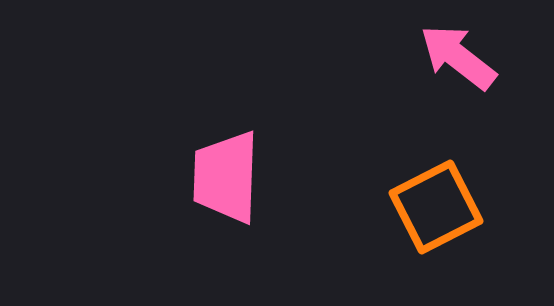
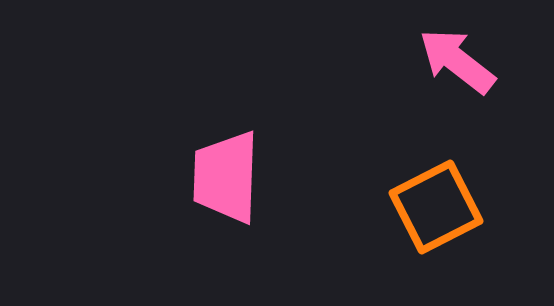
pink arrow: moved 1 px left, 4 px down
